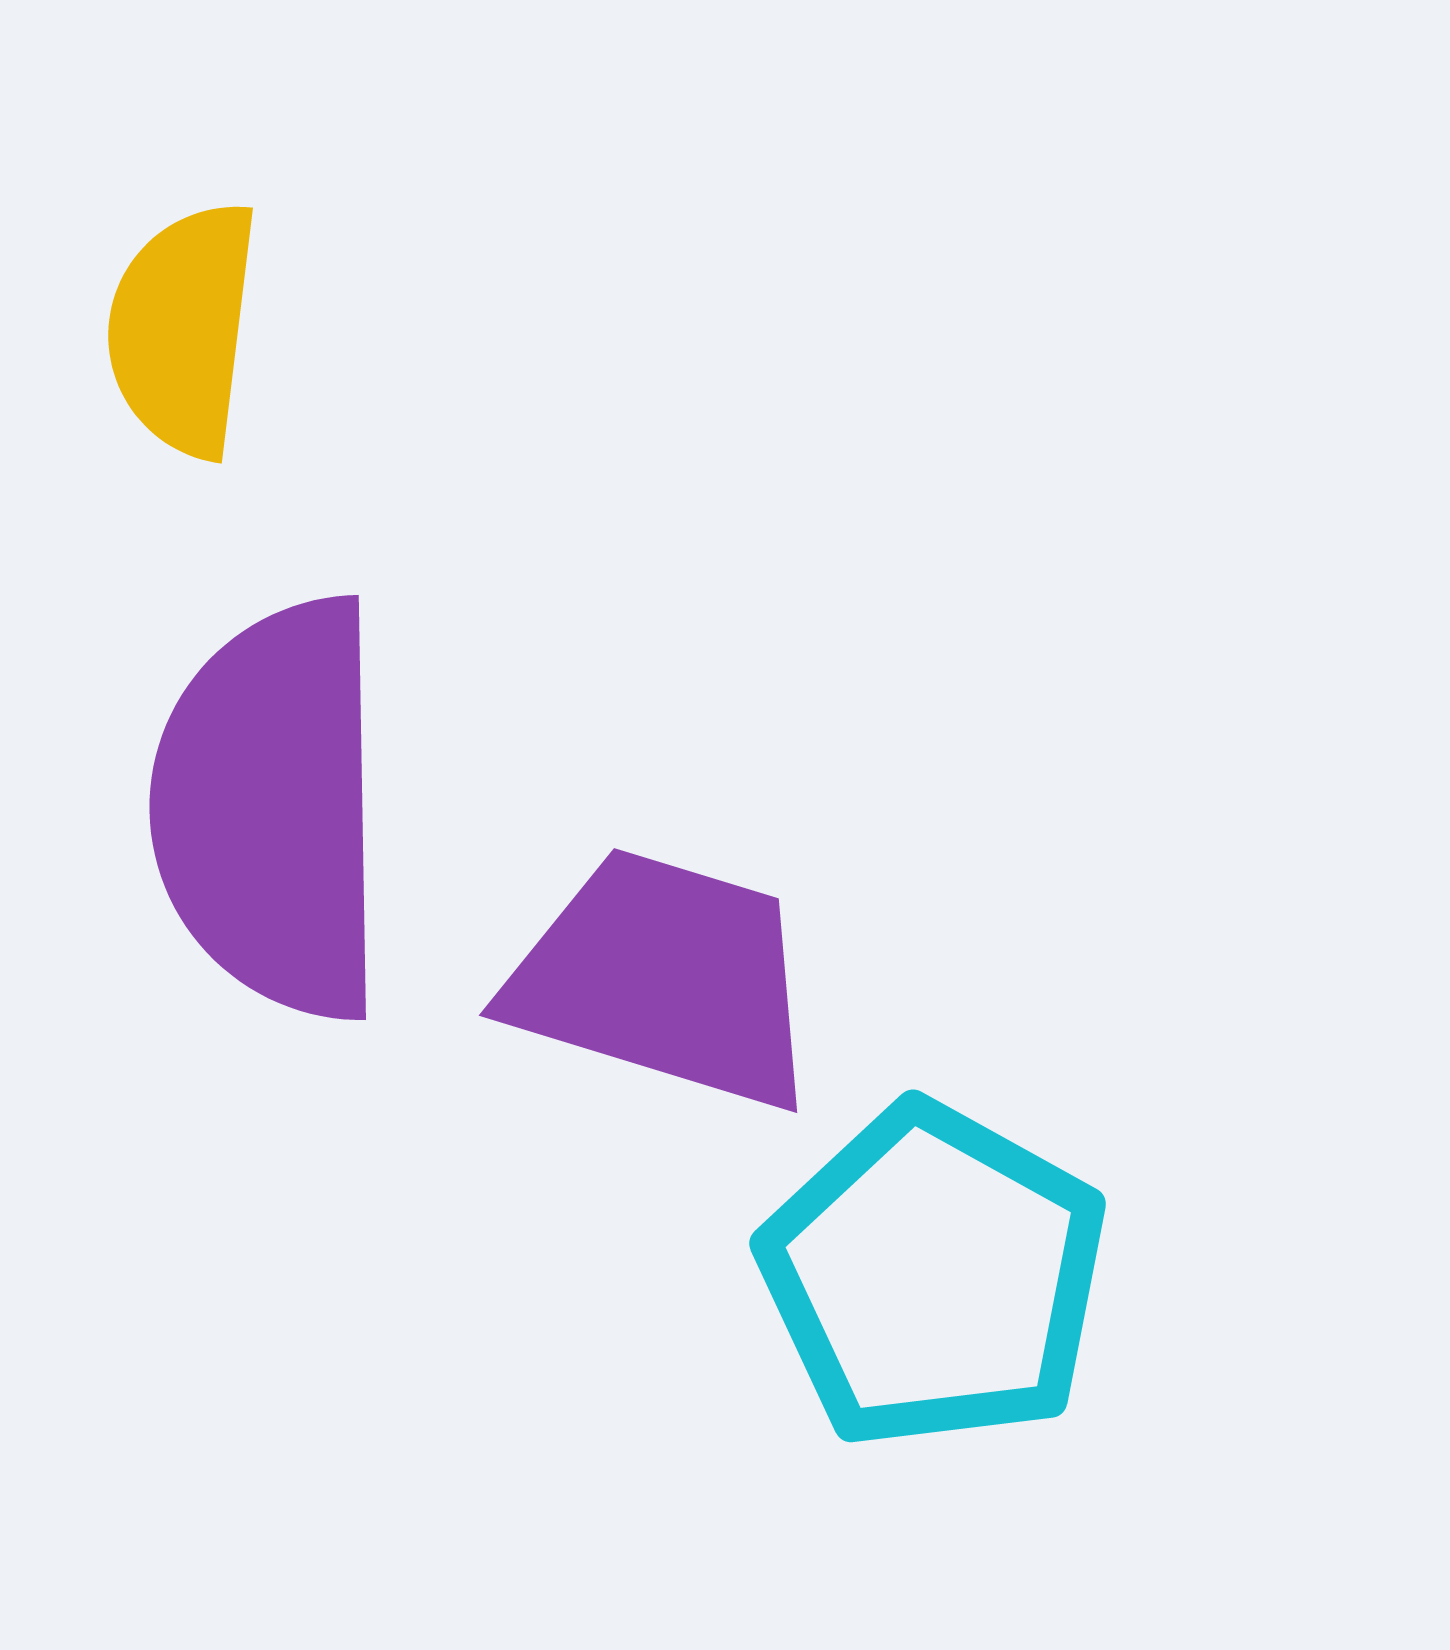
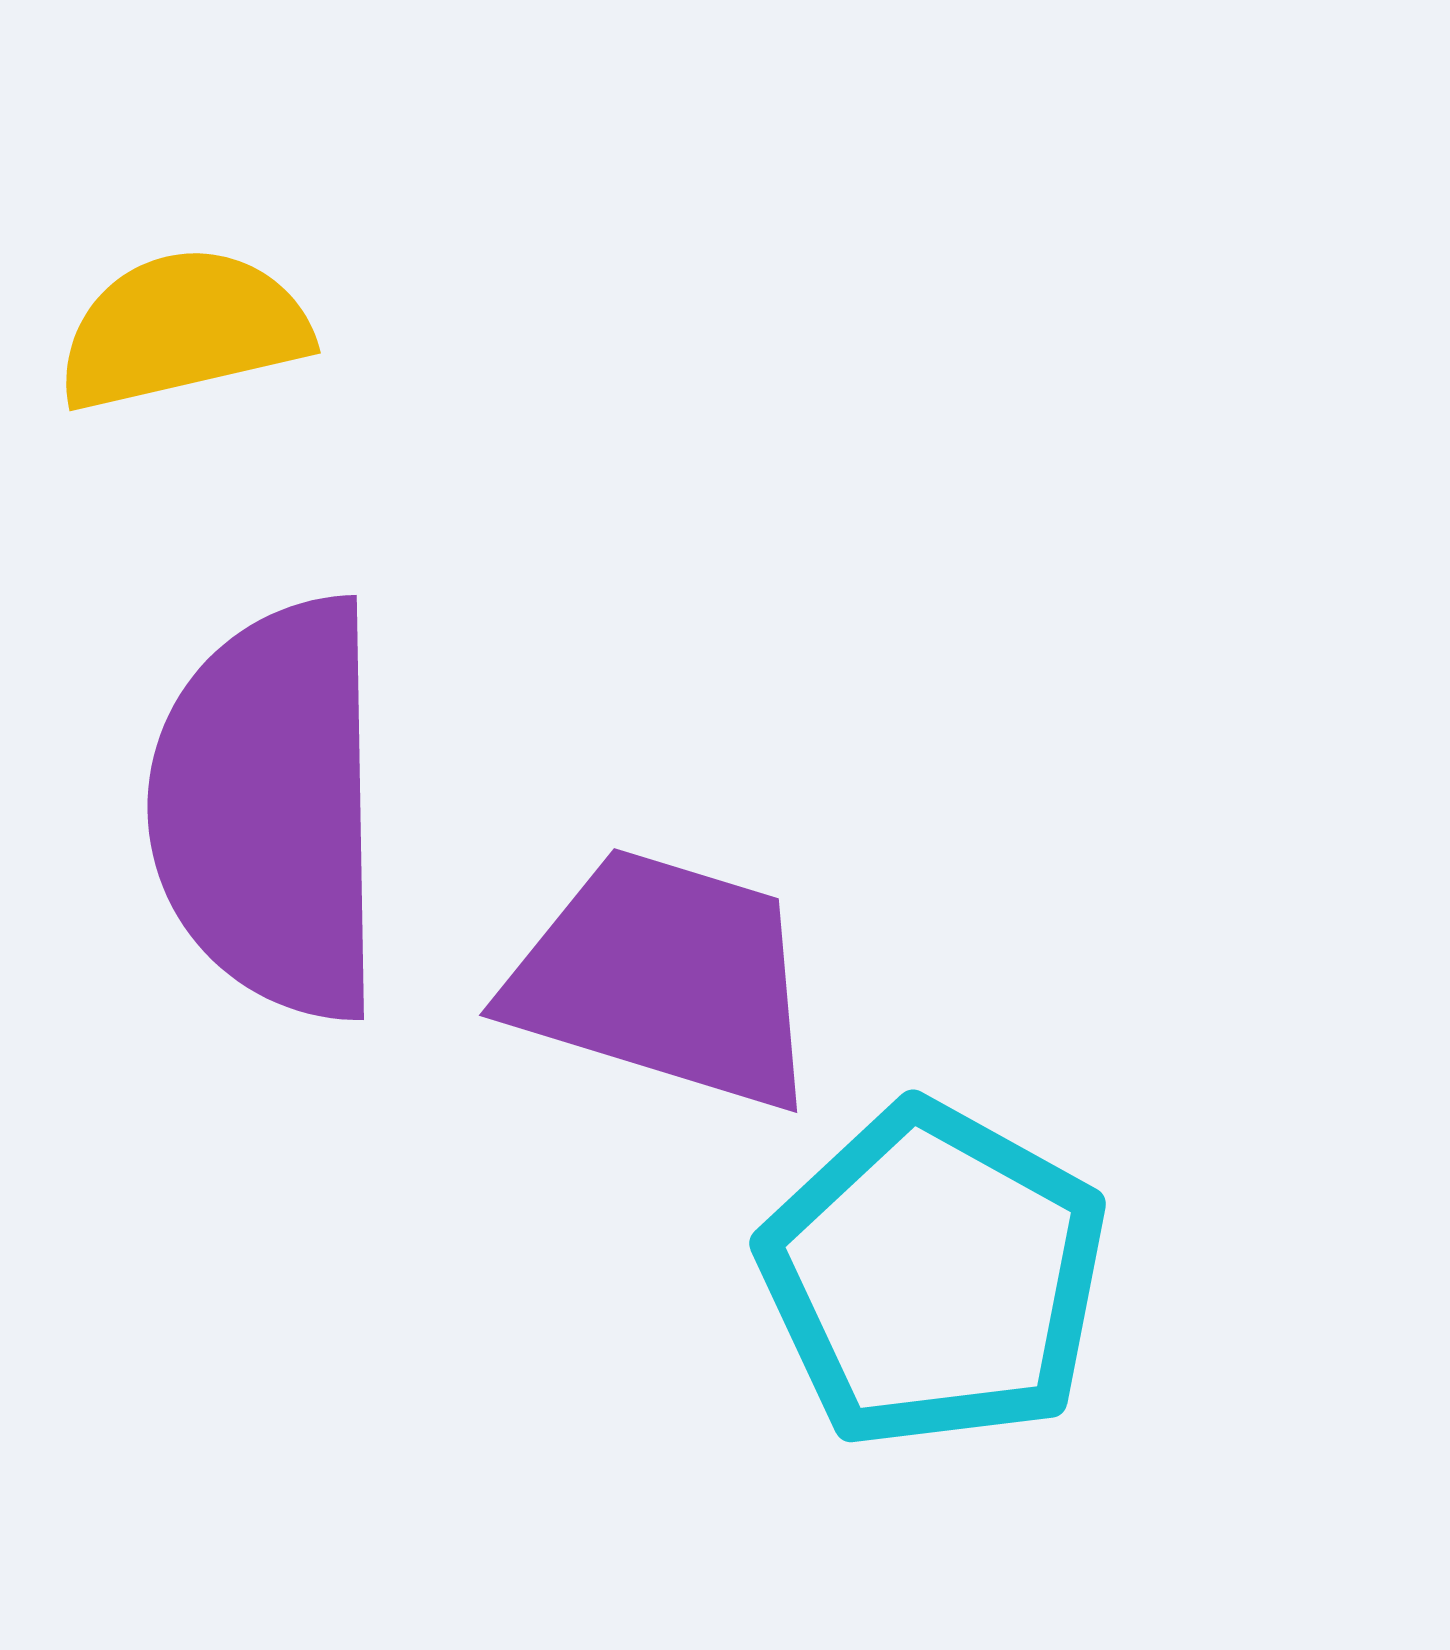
yellow semicircle: rotated 70 degrees clockwise
purple semicircle: moved 2 px left
